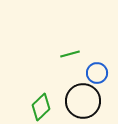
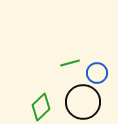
green line: moved 9 px down
black circle: moved 1 px down
